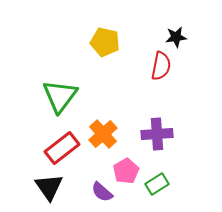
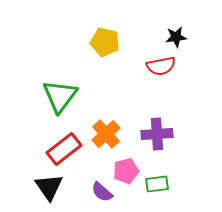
red semicircle: rotated 68 degrees clockwise
orange cross: moved 3 px right
red rectangle: moved 2 px right, 1 px down
pink pentagon: rotated 15 degrees clockwise
green rectangle: rotated 25 degrees clockwise
